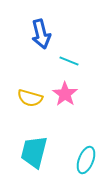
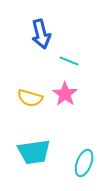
cyan trapezoid: rotated 112 degrees counterclockwise
cyan ellipse: moved 2 px left, 3 px down
